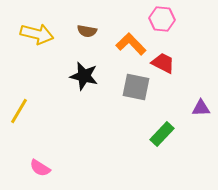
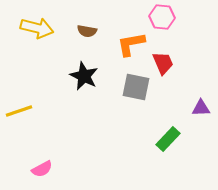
pink hexagon: moved 2 px up
yellow arrow: moved 6 px up
orange L-shape: rotated 56 degrees counterclockwise
red trapezoid: rotated 40 degrees clockwise
black star: rotated 12 degrees clockwise
yellow line: rotated 40 degrees clockwise
green rectangle: moved 6 px right, 5 px down
pink semicircle: moved 2 px right, 1 px down; rotated 60 degrees counterclockwise
